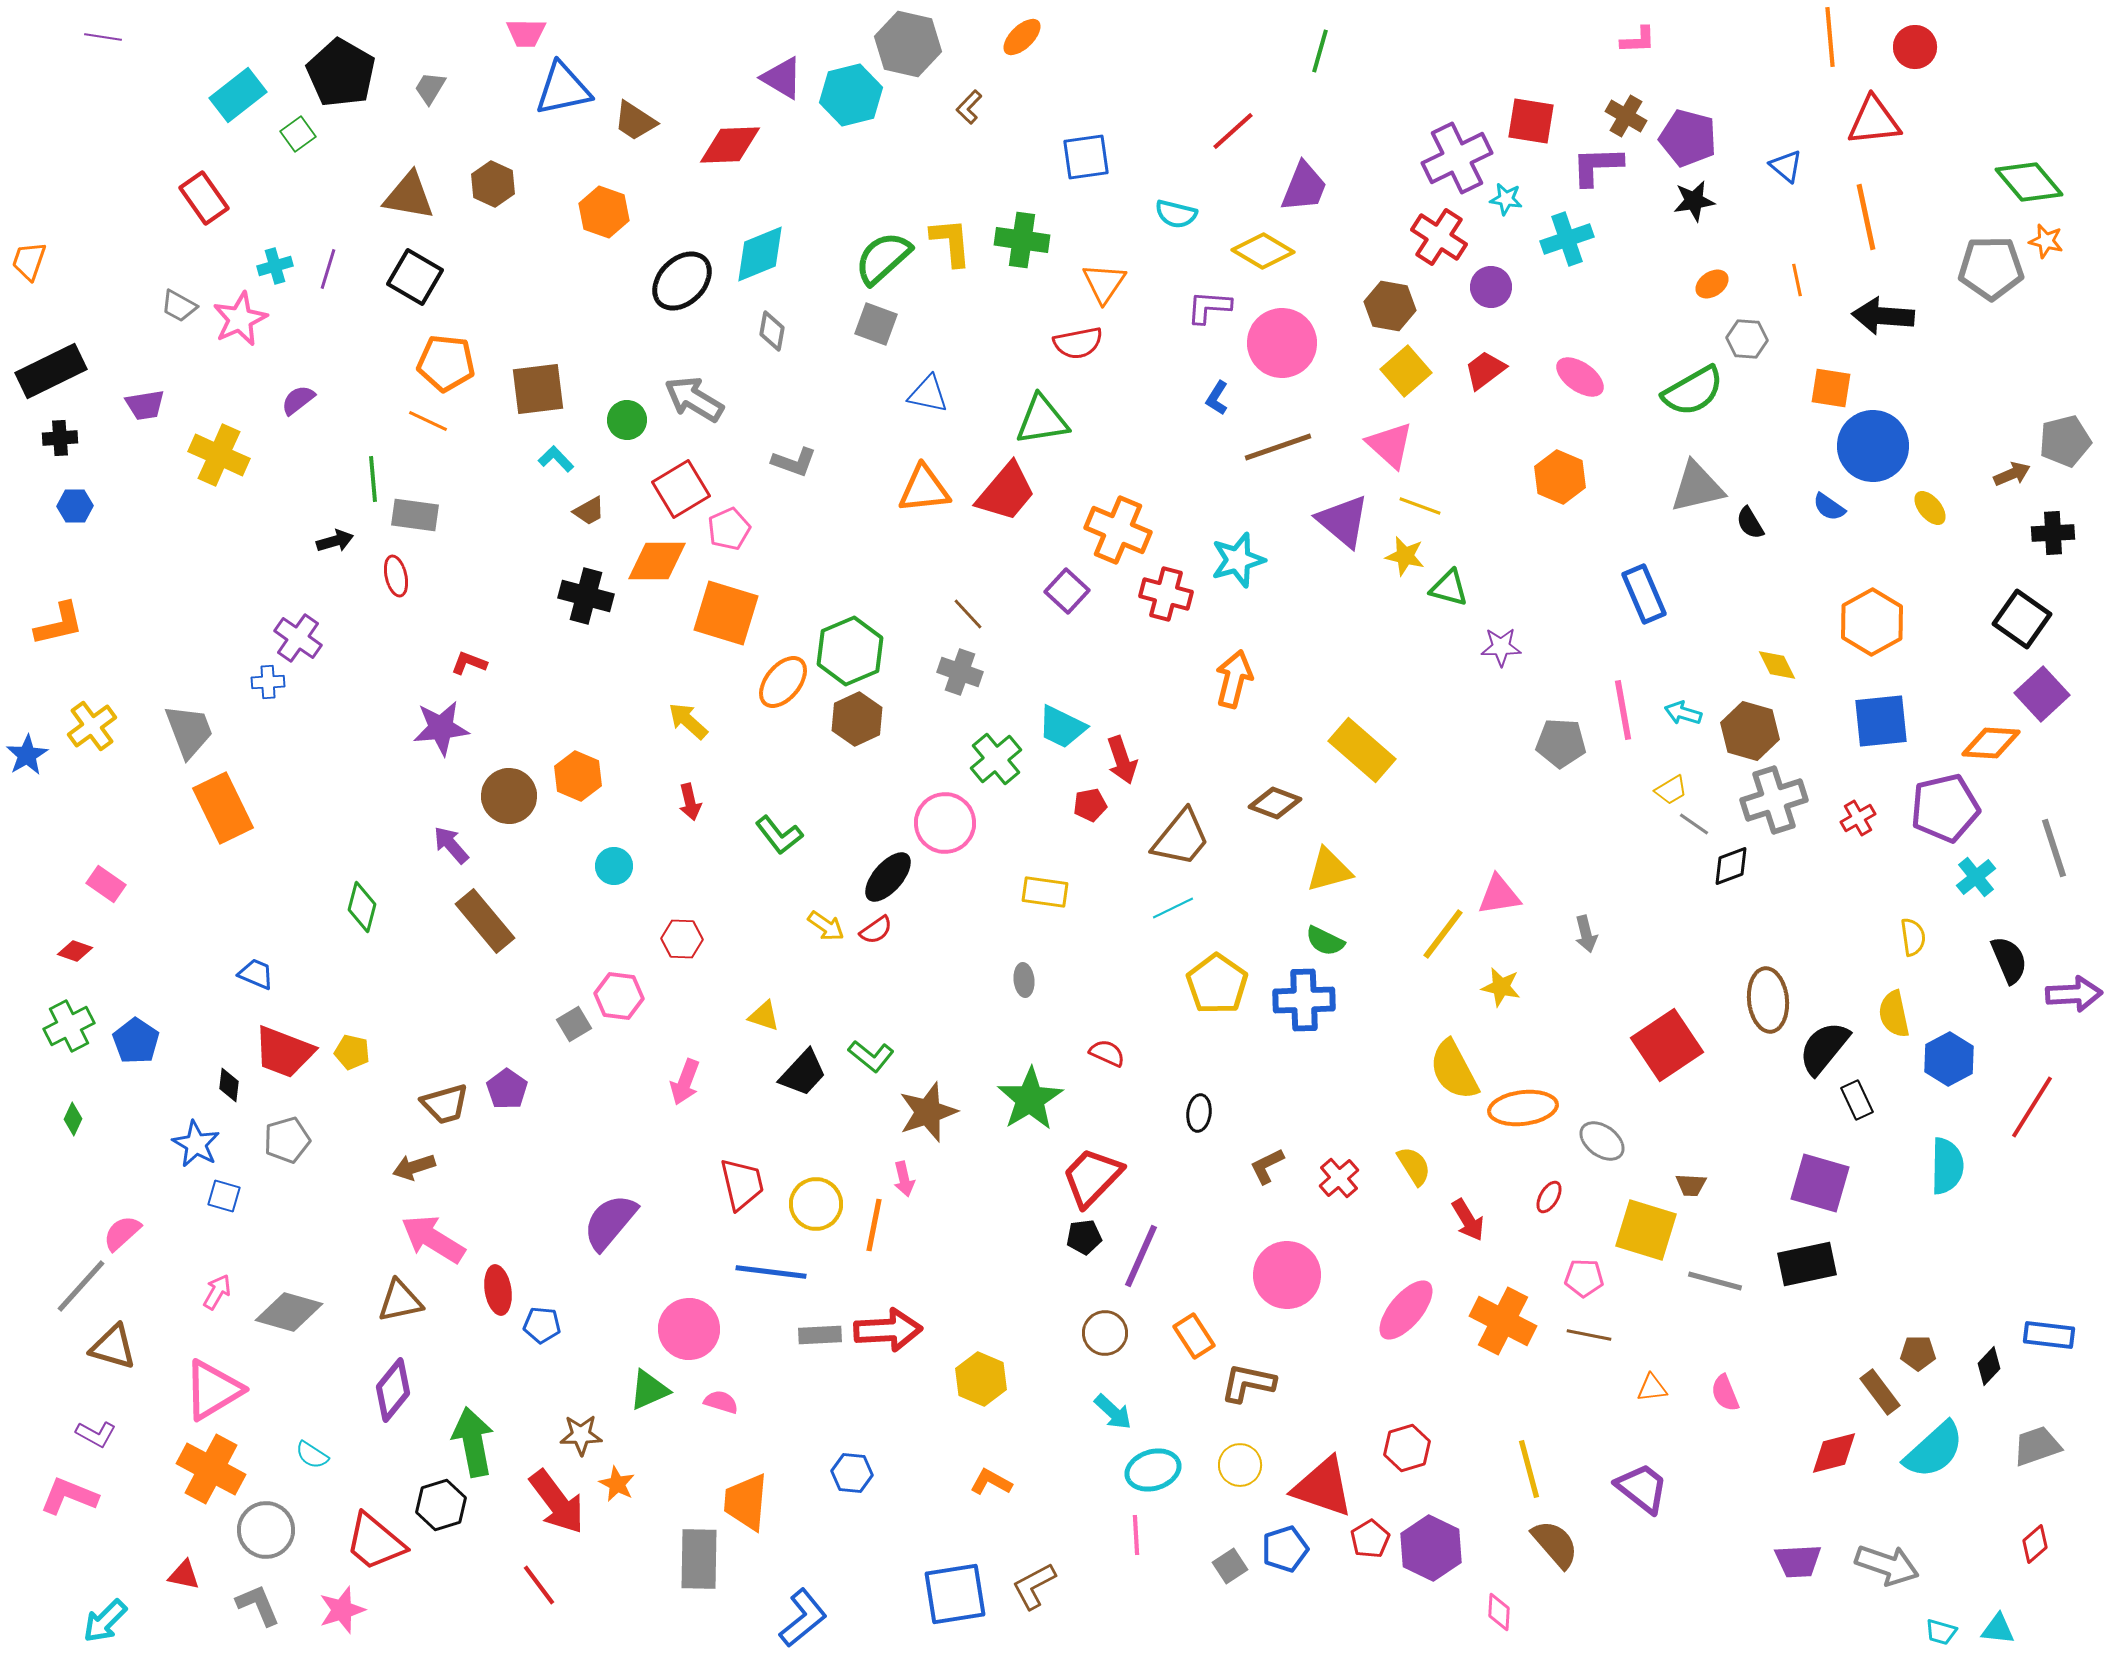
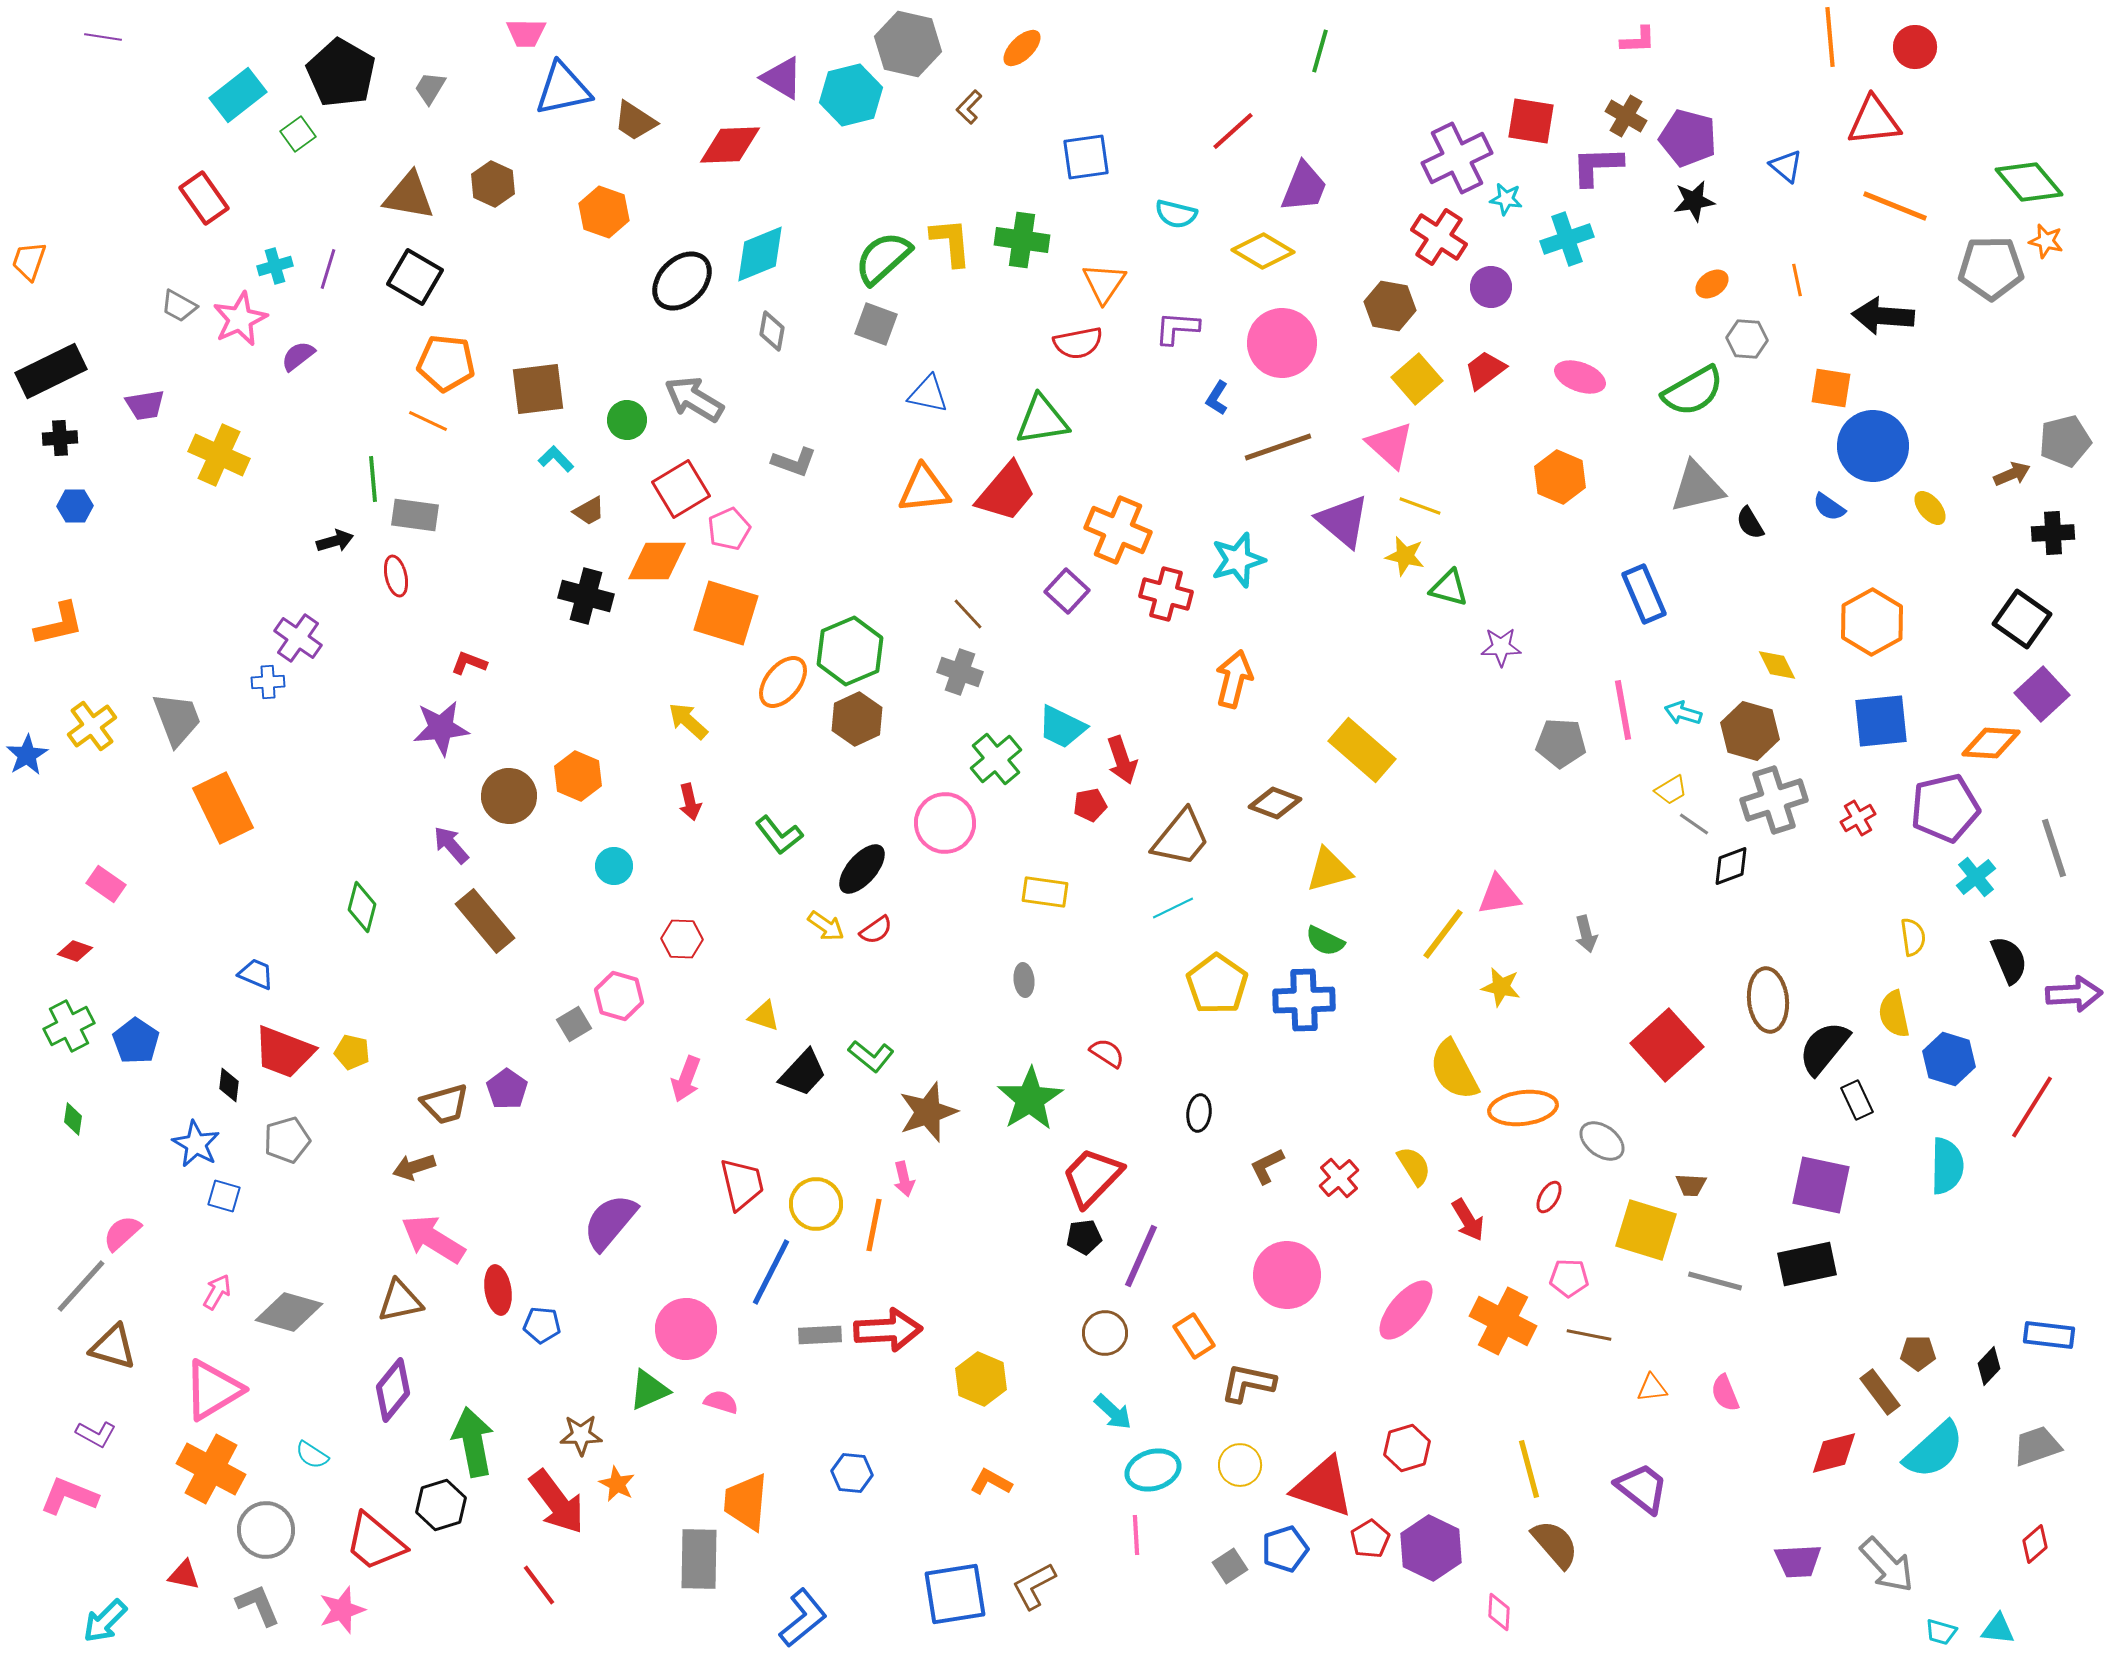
orange ellipse at (1022, 37): moved 11 px down
orange line at (1866, 217): moved 29 px right, 11 px up; rotated 56 degrees counterclockwise
purple L-shape at (1209, 307): moved 32 px left, 21 px down
yellow square at (1406, 371): moved 11 px right, 8 px down
pink ellipse at (1580, 377): rotated 15 degrees counterclockwise
purple semicircle at (298, 400): moved 44 px up
gray trapezoid at (189, 731): moved 12 px left, 12 px up
black ellipse at (888, 877): moved 26 px left, 8 px up
pink hexagon at (619, 996): rotated 9 degrees clockwise
red square at (1667, 1045): rotated 8 degrees counterclockwise
red semicircle at (1107, 1053): rotated 9 degrees clockwise
blue hexagon at (1949, 1059): rotated 15 degrees counterclockwise
pink arrow at (685, 1082): moved 1 px right, 3 px up
green diamond at (73, 1119): rotated 16 degrees counterclockwise
purple square at (1820, 1183): moved 1 px right, 2 px down; rotated 4 degrees counterclockwise
blue line at (771, 1272): rotated 70 degrees counterclockwise
pink pentagon at (1584, 1278): moved 15 px left
pink circle at (689, 1329): moved 3 px left
gray arrow at (1887, 1565): rotated 28 degrees clockwise
